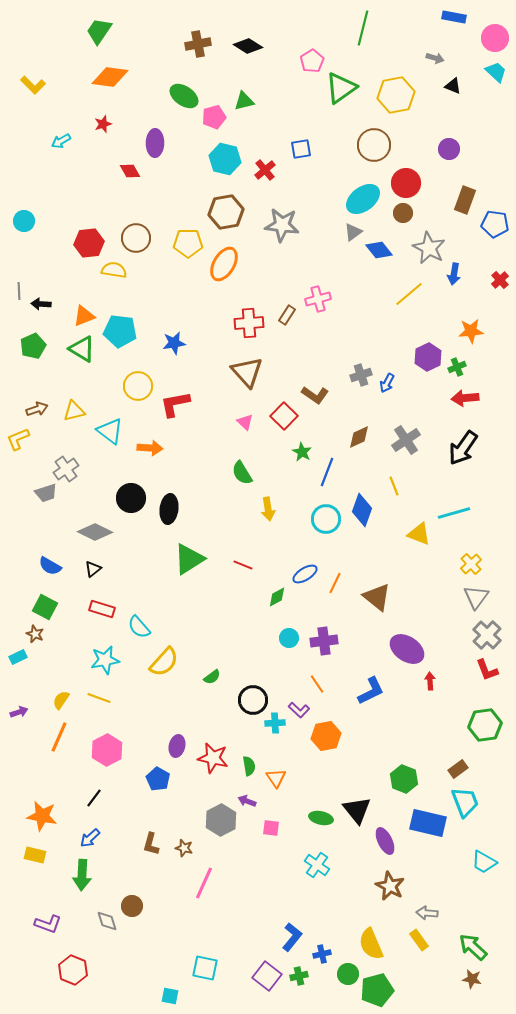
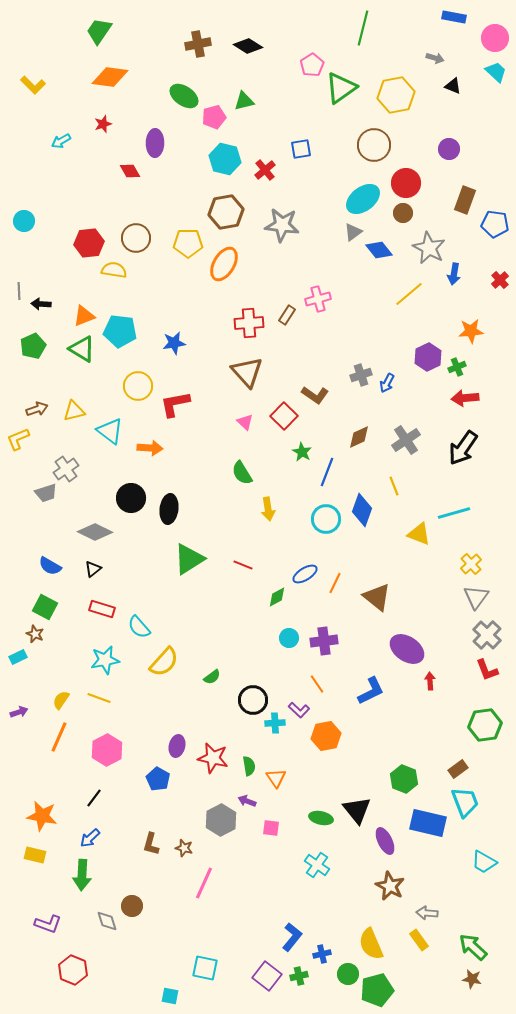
pink pentagon at (312, 61): moved 4 px down
